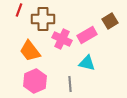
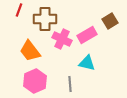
brown cross: moved 2 px right
